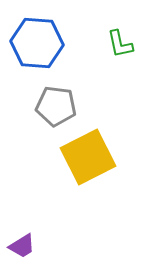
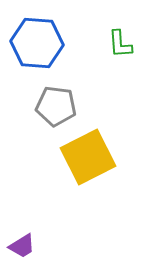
green L-shape: rotated 8 degrees clockwise
